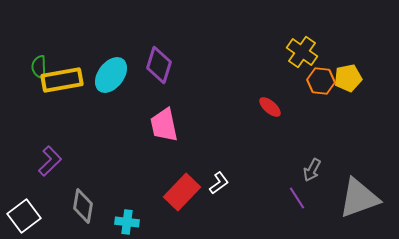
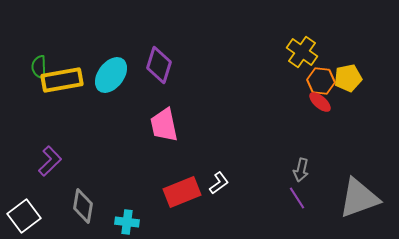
red ellipse: moved 50 px right, 5 px up
gray arrow: moved 11 px left; rotated 15 degrees counterclockwise
red rectangle: rotated 24 degrees clockwise
